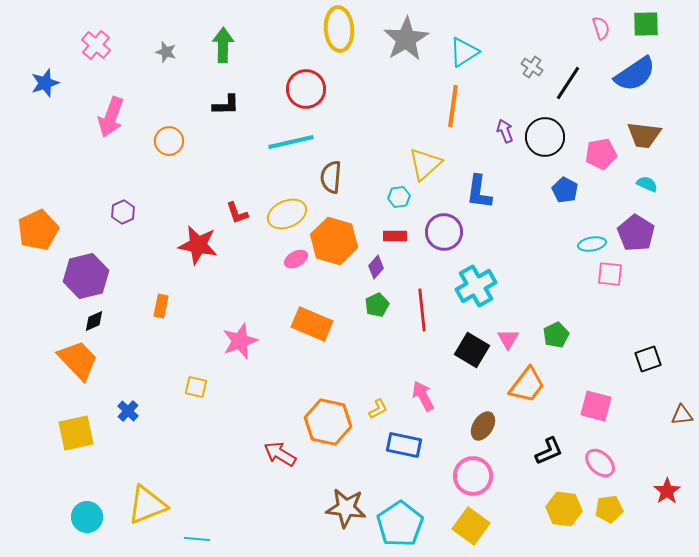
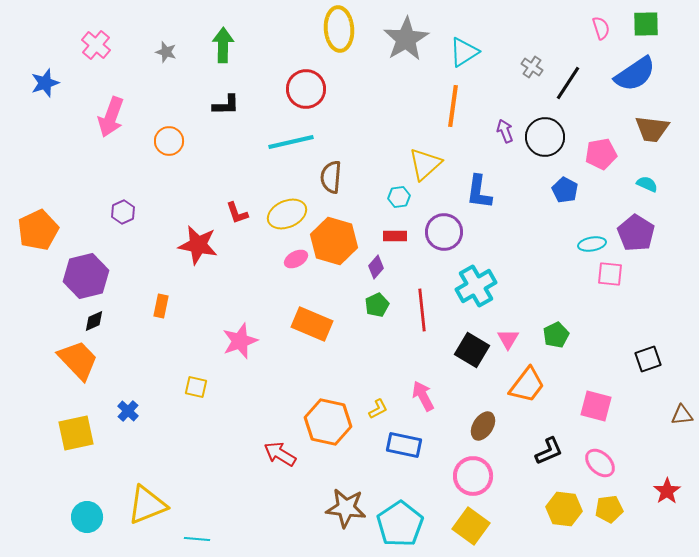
brown trapezoid at (644, 135): moved 8 px right, 6 px up
